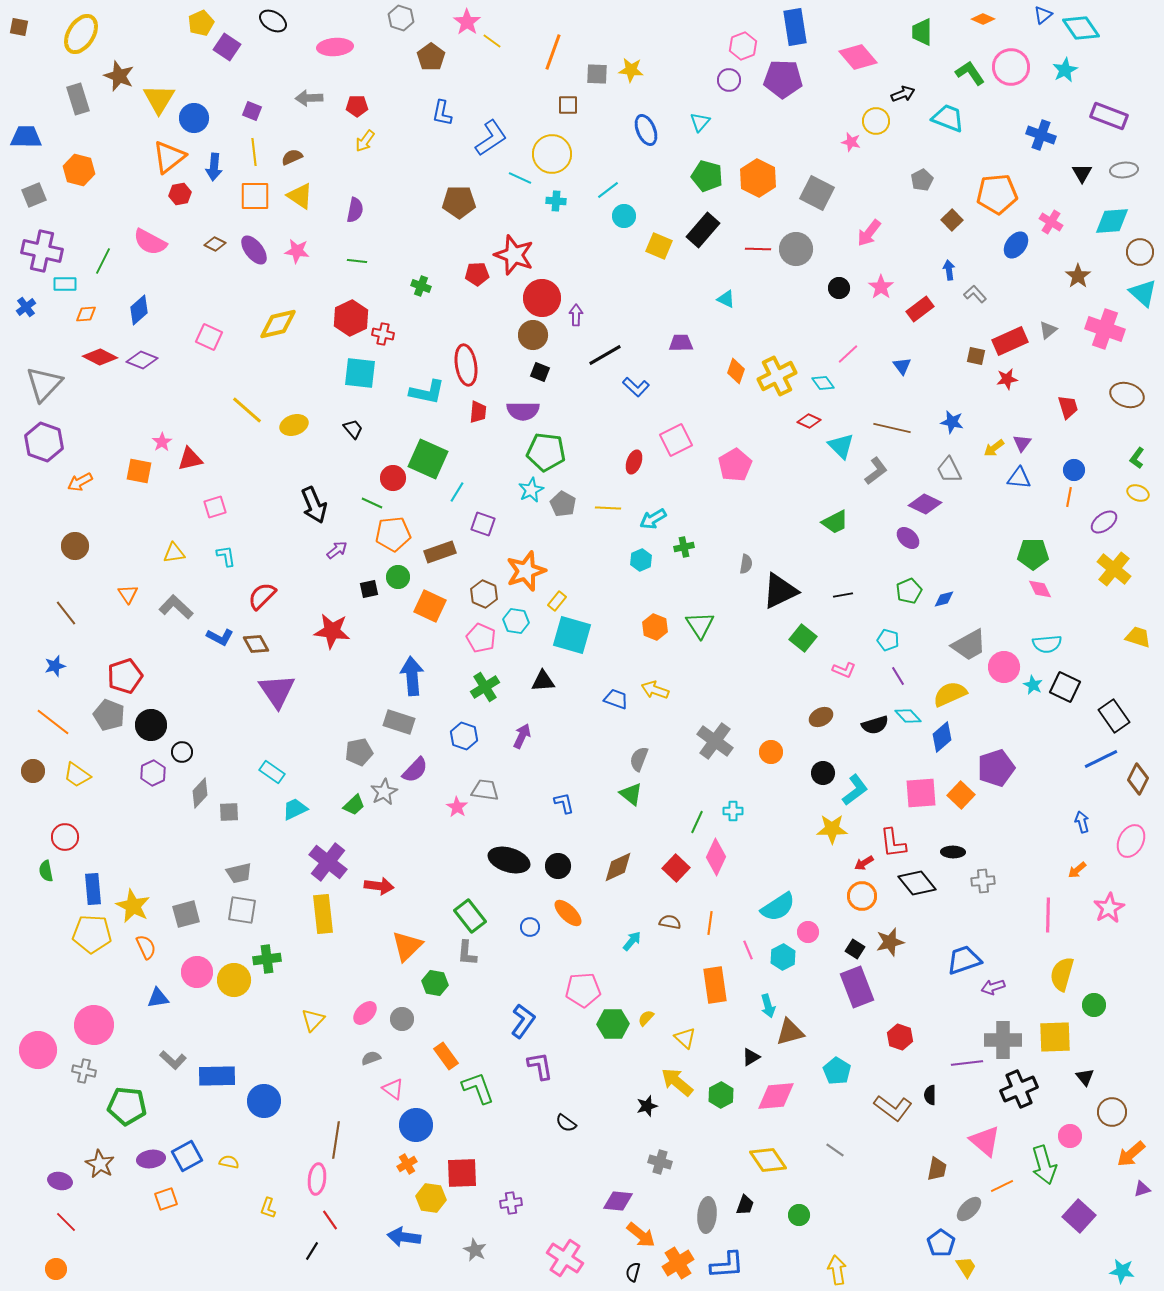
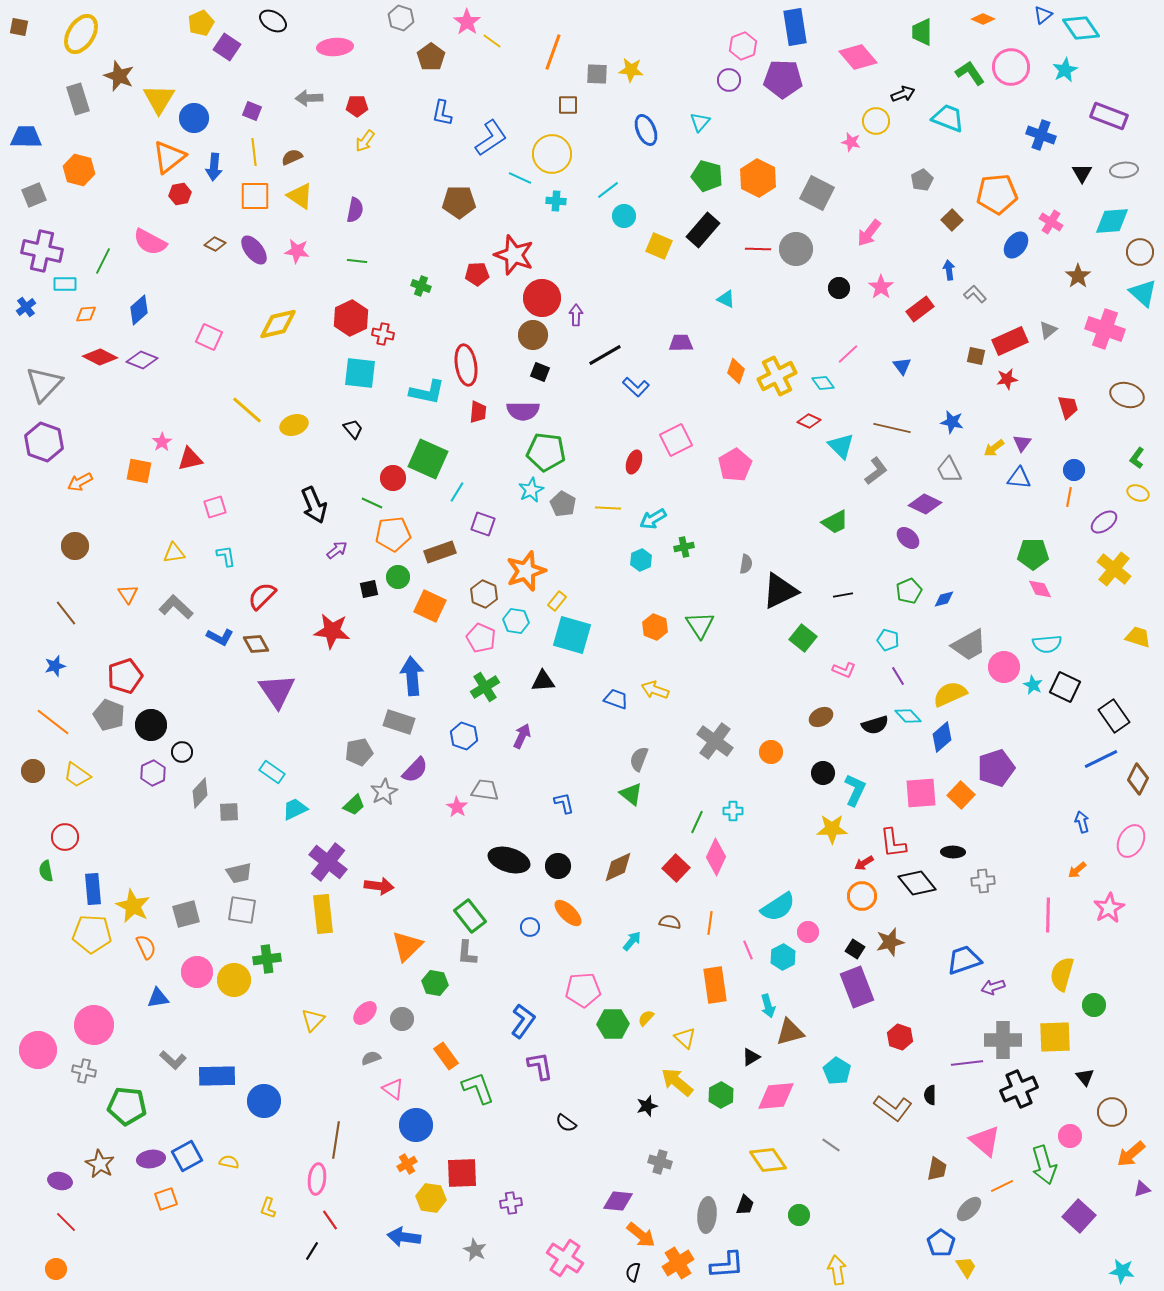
cyan L-shape at (855, 790): rotated 28 degrees counterclockwise
gray line at (835, 1150): moved 4 px left, 5 px up
